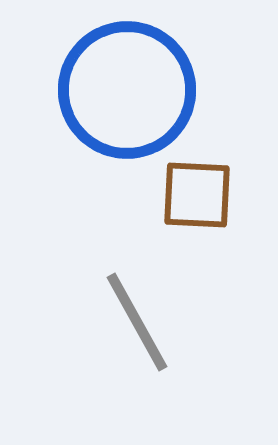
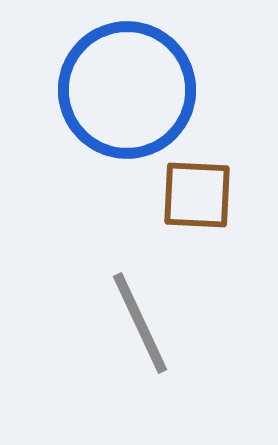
gray line: moved 3 px right, 1 px down; rotated 4 degrees clockwise
